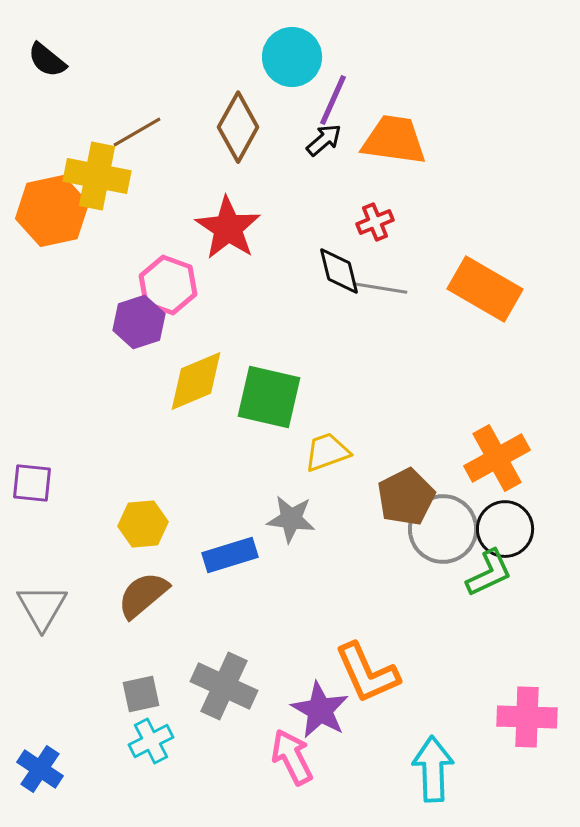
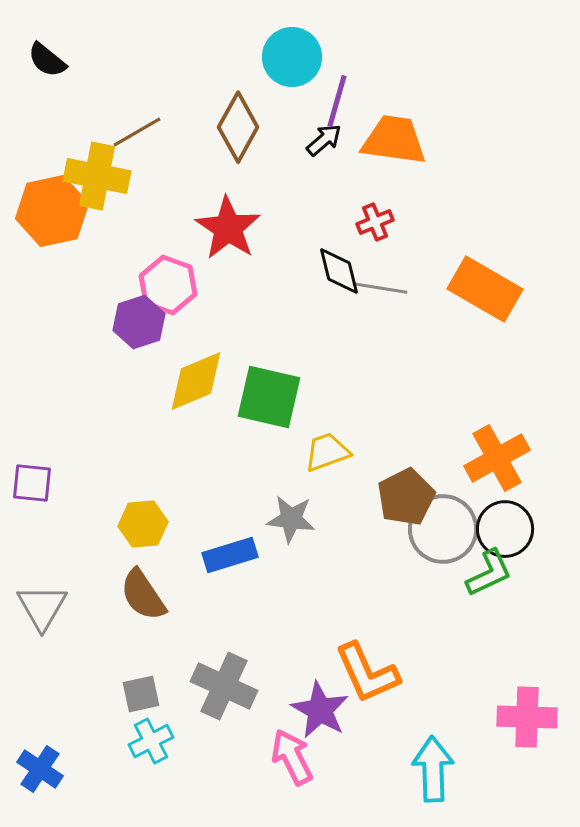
purple line: moved 4 px right, 1 px down; rotated 8 degrees counterclockwise
brown semicircle: rotated 84 degrees counterclockwise
